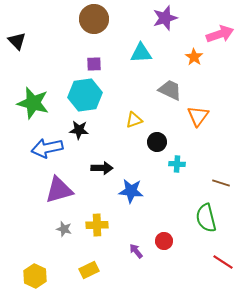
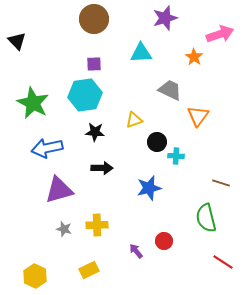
green star: rotated 12 degrees clockwise
black star: moved 16 px right, 2 px down
cyan cross: moved 1 px left, 8 px up
blue star: moved 18 px right, 3 px up; rotated 20 degrees counterclockwise
